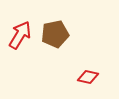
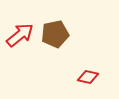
red arrow: rotated 20 degrees clockwise
